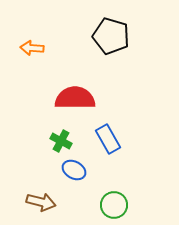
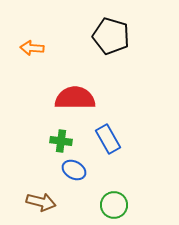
green cross: rotated 20 degrees counterclockwise
